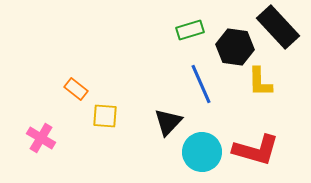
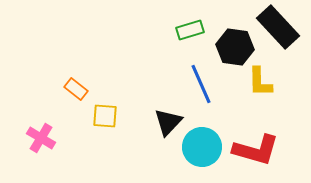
cyan circle: moved 5 px up
